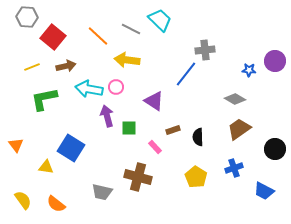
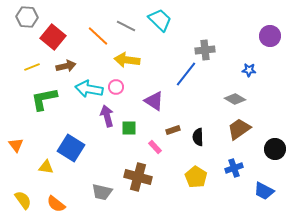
gray line: moved 5 px left, 3 px up
purple circle: moved 5 px left, 25 px up
